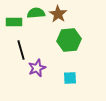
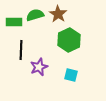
green semicircle: moved 1 px left, 2 px down; rotated 12 degrees counterclockwise
green hexagon: rotated 20 degrees counterclockwise
black line: rotated 18 degrees clockwise
purple star: moved 2 px right, 1 px up
cyan square: moved 1 px right, 3 px up; rotated 16 degrees clockwise
